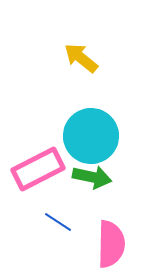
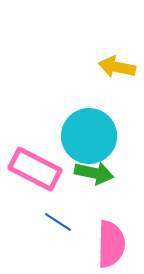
yellow arrow: moved 36 px right, 9 px down; rotated 27 degrees counterclockwise
cyan circle: moved 2 px left
pink rectangle: moved 3 px left; rotated 54 degrees clockwise
green arrow: moved 2 px right, 4 px up
